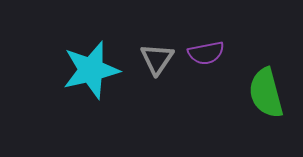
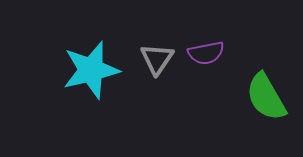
green semicircle: moved 4 px down; rotated 15 degrees counterclockwise
